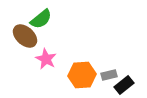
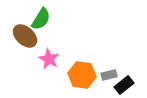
green semicircle: rotated 20 degrees counterclockwise
pink star: moved 3 px right
orange hexagon: rotated 12 degrees clockwise
